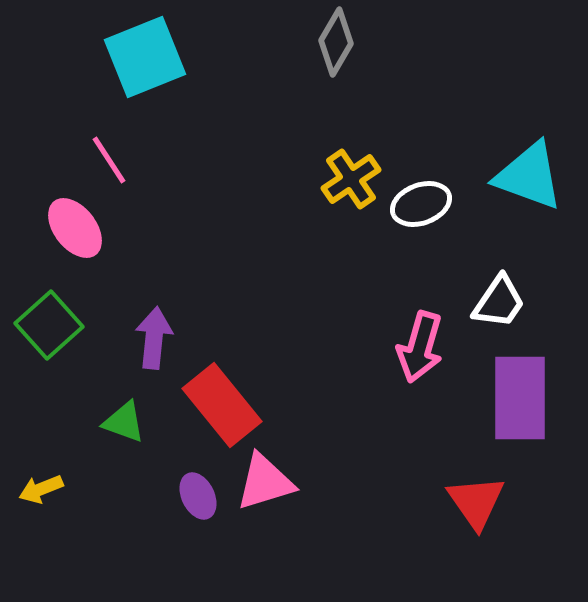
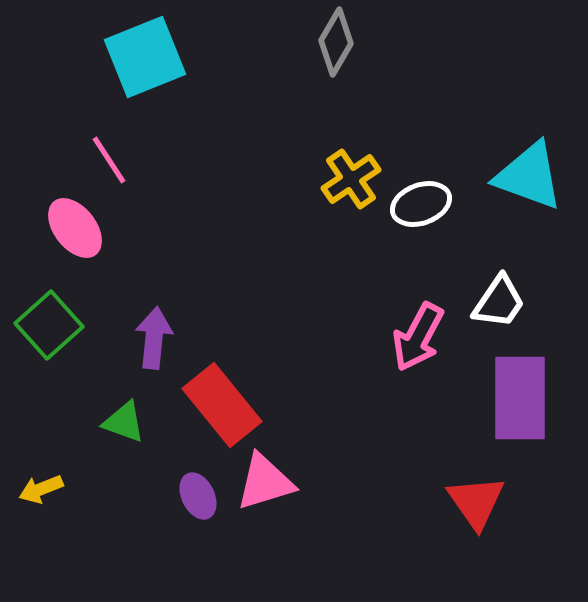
pink arrow: moved 2 px left, 10 px up; rotated 12 degrees clockwise
